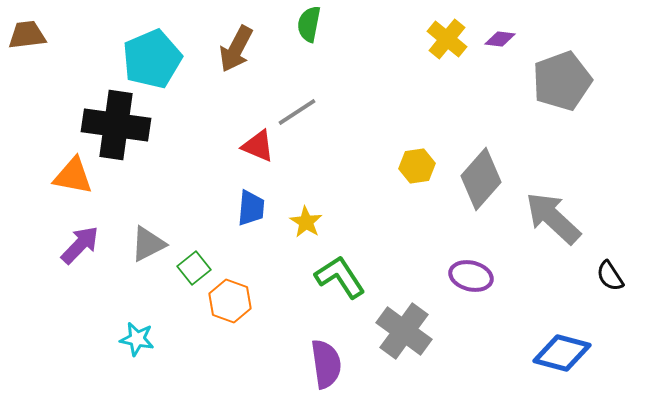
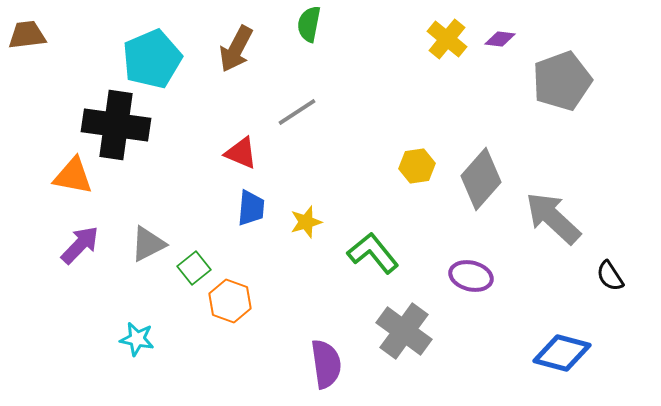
red triangle: moved 17 px left, 7 px down
yellow star: rotated 24 degrees clockwise
green L-shape: moved 33 px right, 24 px up; rotated 6 degrees counterclockwise
